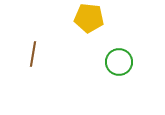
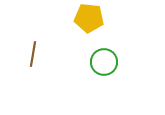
green circle: moved 15 px left
